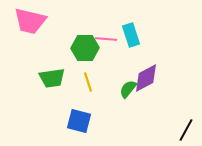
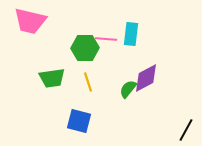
cyan rectangle: moved 1 px up; rotated 25 degrees clockwise
